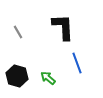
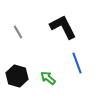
black L-shape: rotated 24 degrees counterclockwise
